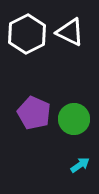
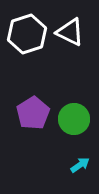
white hexagon: rotated 9 degrees clockwise
purple pentagon: moved 1 px left; rotated 16 degrees clockwise
